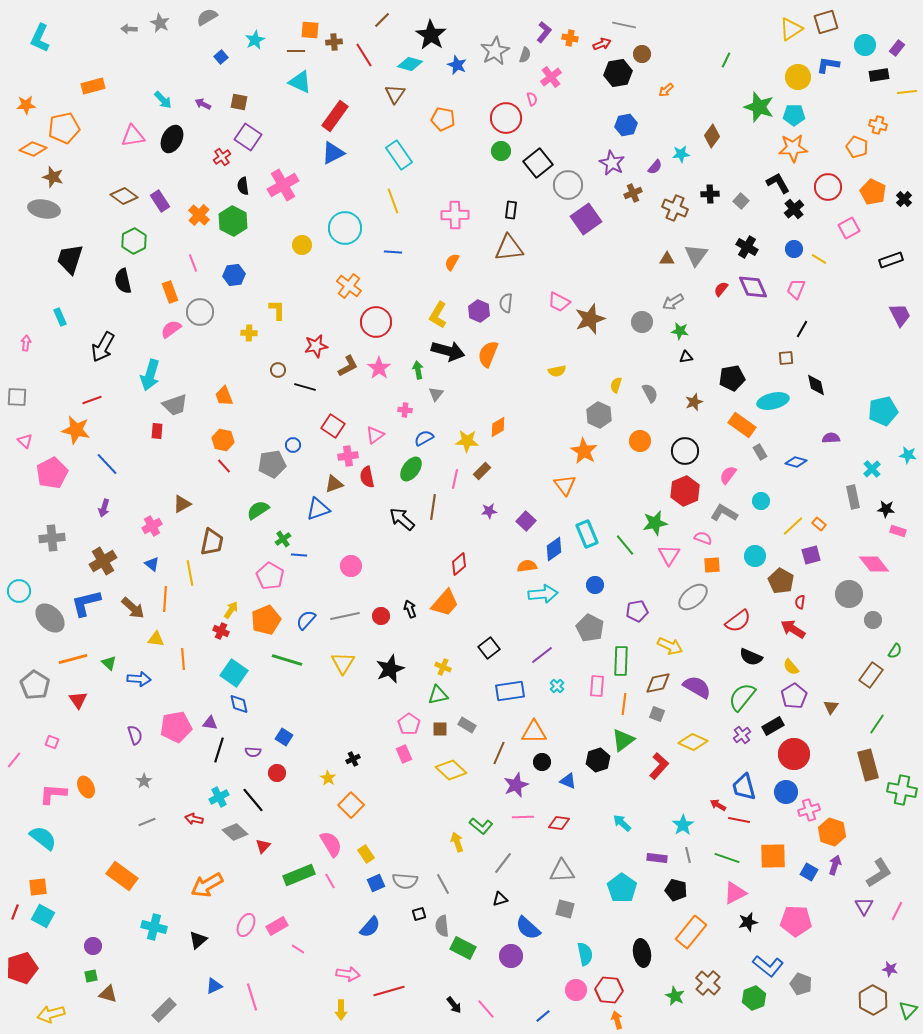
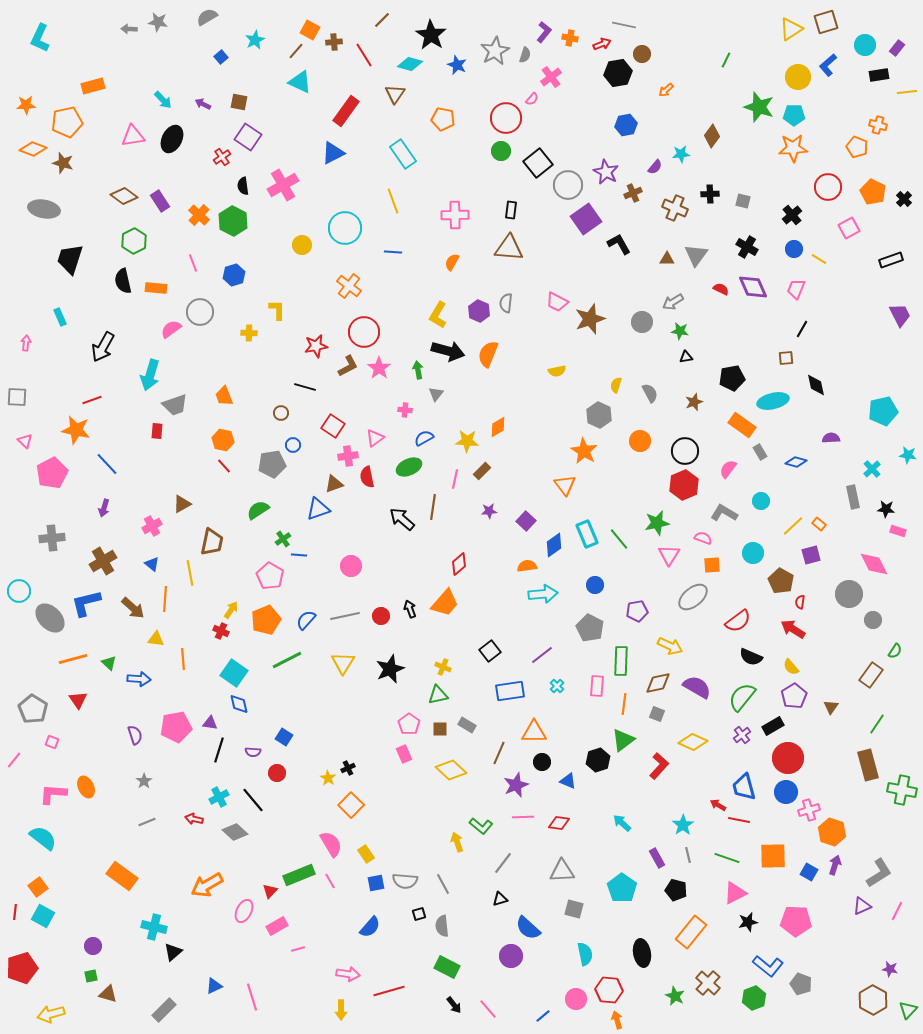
gray star at (160, 23): moved 2 px left, 1 px up; rotated 18 degrees counterclockwise
orange square at (310, 30): rotated 24 degrees clockwise
brown line at (296, 51): rotated 48 degrees counterclockwise
blue L-shape at (828, 65): rotated 50 degrees counterclockwise
pink semicircle at (532, 99): rotated 56 degrees clockwise
red rectangle at (335, 116): moved 11 px right, 5 px up
orange pentagon at (64, 128): moved 3 px right, 6 px up
cyan rectangle at (399, 155): moved 4 px right, 1 px up
purple star at (612, 163): moved 6 px left, 9 px down
brown star at (53, 177): moved 10 px right, 14 px up
black L-shape at (778, 183): moved 159 px left, 61 px down
gray square at (741, 201): moved 2 px right; rotated 28 degrees counterclockwise
black cross at (794, 209): moved 2 px left, 6 px down
brown triangle at (509, 248): rotated 12 degrees clockwise
blue hexagon at (234, 275): rotated 10 degrees counterclockwise
red semicircle at (721, 289): rotated 77 degrees clockwise
orange rectangle at (170, 292): moved 14 px left, 4 px up; rotated 65 degrees counterclockwise
pink trapezoid at (559, 302): moved 2 px left
red circle at (376, 322): moved 12 px left, 10 px down
brown circle at (278, 370): moved 3 px right, 43 px down
pink triangle at (375, 435): moved 3 px down
green ellipse at (411, 469): moved 2 px left, 2 px up; rotated 30 degrees clockwise
pink semicircle at (728, 475): moved 6 px up
red hexagon at (685, 491): moved 1 px left, 6 px up
green star at (655, 523): moved 2 px right
green line at (625, 545): moved 6 px left, 6 px up
blue diamond at (554, 549): moved 4 px up
cyan circle at (755, 556): moved 2 px left, 3 px up
pink diamond at (874, 564): rotated 12 degrees clockwise
black square at (489, 648): moved 1 px right, 3 px down
green line at (287, 660): rotated 44 degrees counterclockwise
gray pentagon at (35, 685): moved 2 px left, 24 px down
red circle at (794, 754): moved 6 px left, 4 px down
black cross at (353, 759): moved 5 px left, 9 px down
red triangle at (263, 846): moved 7 px right, 45 px down
purple rectangle at (657, 858): rotated 54 degrees clockwise
blue square at (376, 883): rotated 12 degrees clockwise
orange square at (38, 887): rotated 30 degrees counterclockwise
purple triangle at (864, 906): moved 2 px left; rotated 36 degrees clockwise
gray square at (565, 909): moved 9 px right
red line at (15, 912): rotated 14 degrees counterclockwise
pink ellipse at (246, 925): moved 2 px left, 14 px up
black triangle at (198, 940): moved 25 px left, 12 px down
green rectangle at (463, 948): moved 16 px left, 19 px down
pink line at (298, 949): rotated 48 degrees counterclockwise
pink circle at (576, 990): moved 9 px down
pink line at (486, 1009): moved 2 px right
